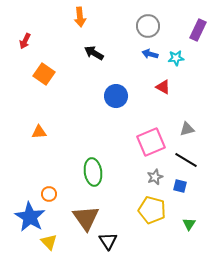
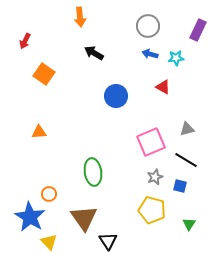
brown triangle: moved 2 px left
